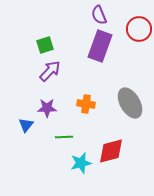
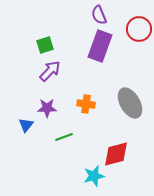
green line: rotated 18 degrees counterclockwise
red diamond: moved 5 px right, 3 px down
cyan star: moved 13 px right, 13 px down
